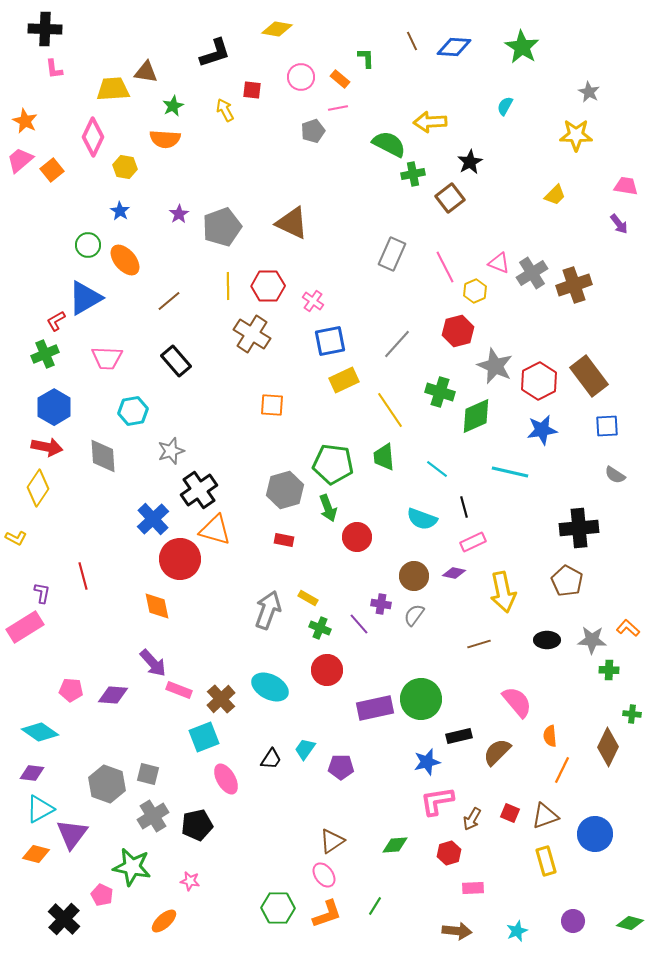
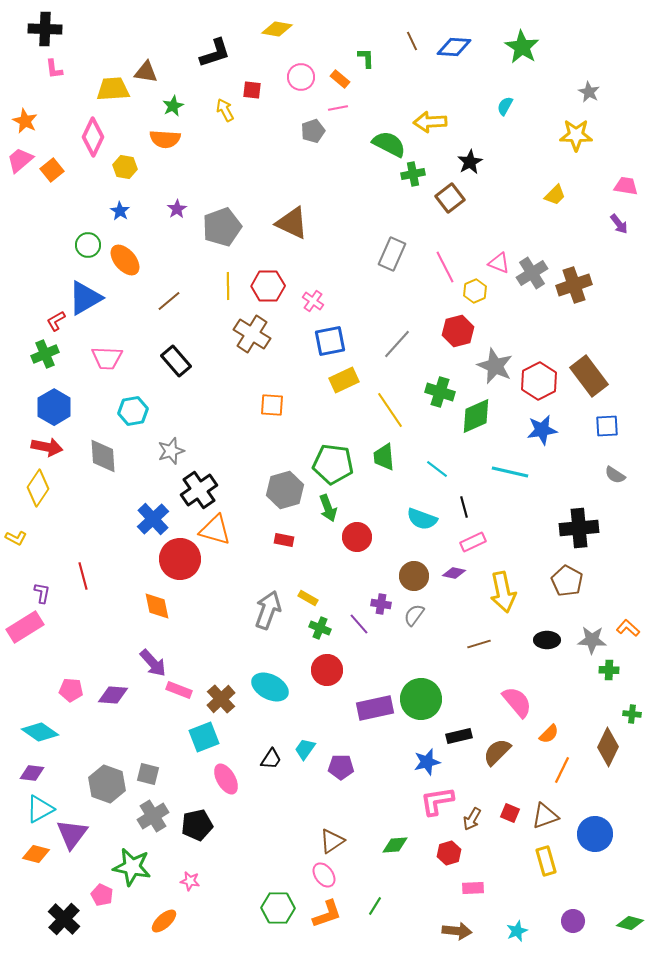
purple star at (179, 214): moved 2 px left, 5 px up
orange semicircle at (550, 736): moved 1 px left, 2 px up; rotated 130 degrees counterclockwise
